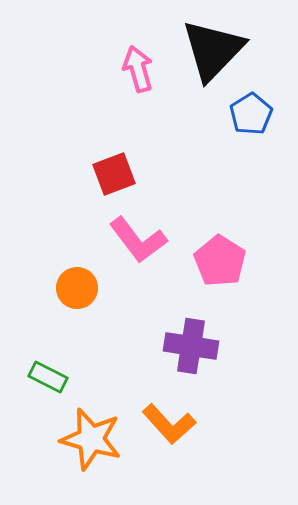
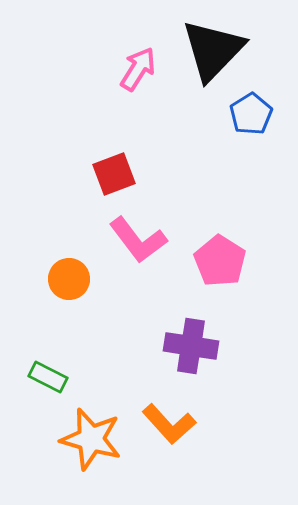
pink arrow: rotated 48 degrees clockwise
orange circle: moved 8 px left, 9 px up
